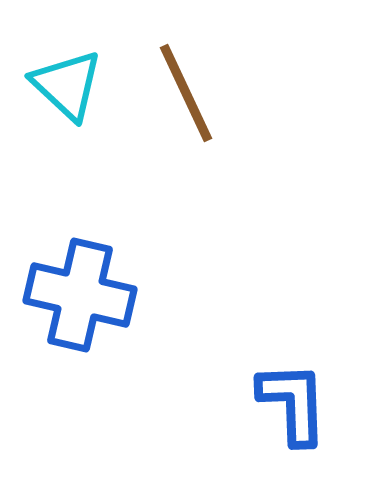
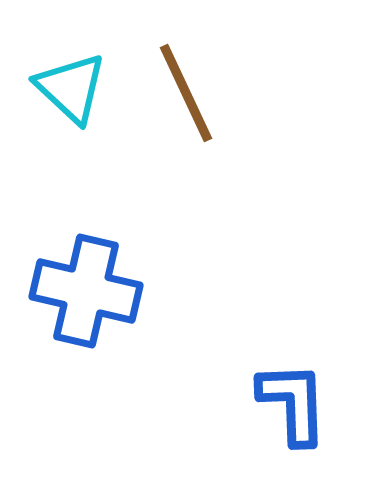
cyan triangle: moved 4 px right, 3 px down
blue cross: moved 6 px right, 4 px up
